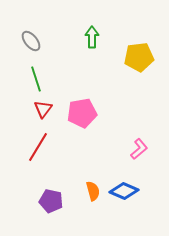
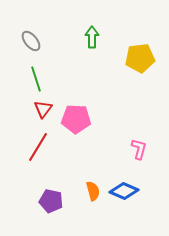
yellow pentagon: moved 1 px right, 1 px down
pink pentagon: moved 6 px left, 6 px down; rotated 12 degrees clockwise
pink L-shape: rotated 35 degrees counterclockwise
